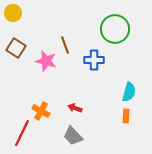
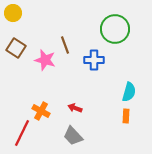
pink star: moved 1 px left, 1 px up
